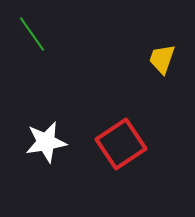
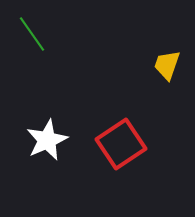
yellow trapezoid: moved 5 px right, 6 px down
white star: moved 1 px right, 2 px up; rotated 15 degrees counterclockwise
